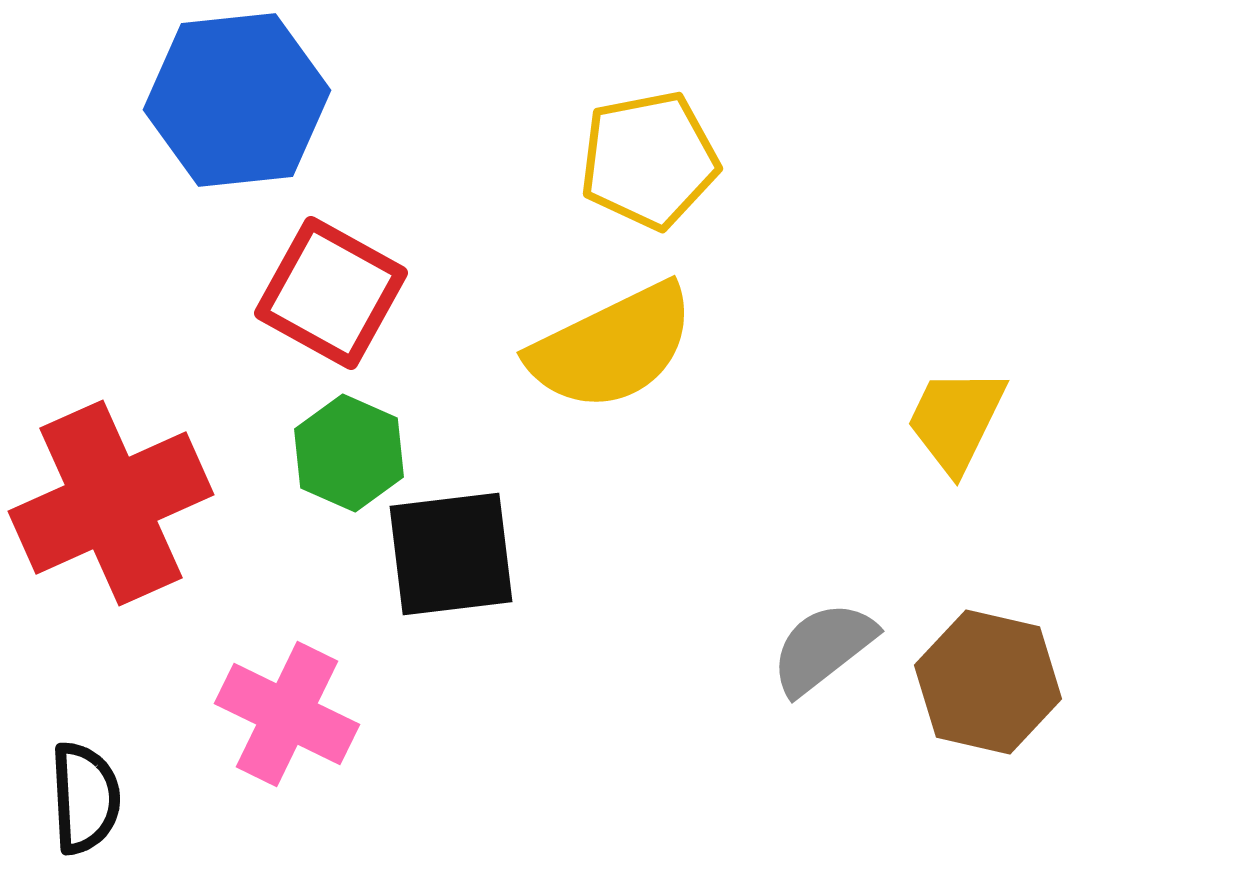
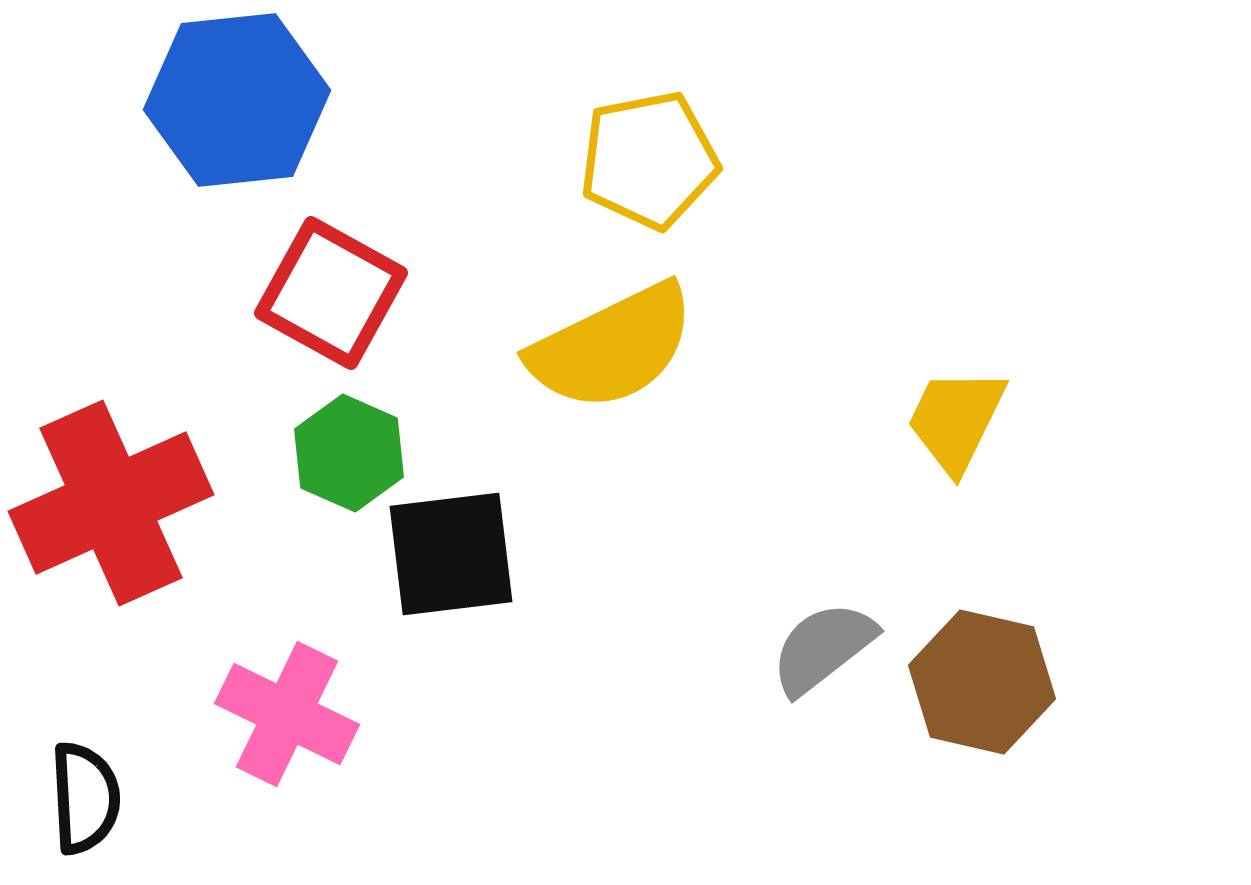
brown hexagon: moved 6 px left
